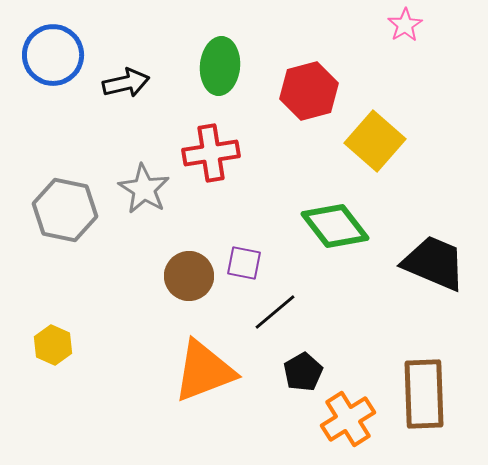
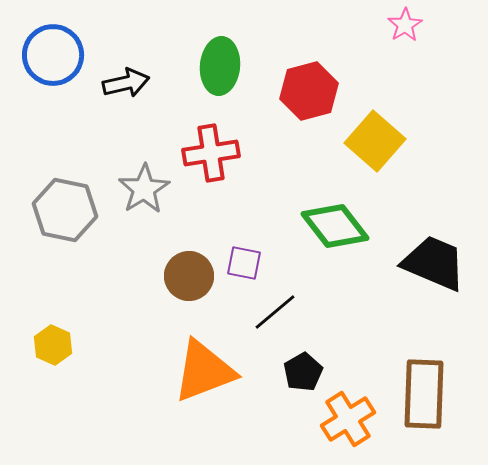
gray star: rotated 9 degrees clockwise
brown rectangle: rotated 4 degrees clockwise
